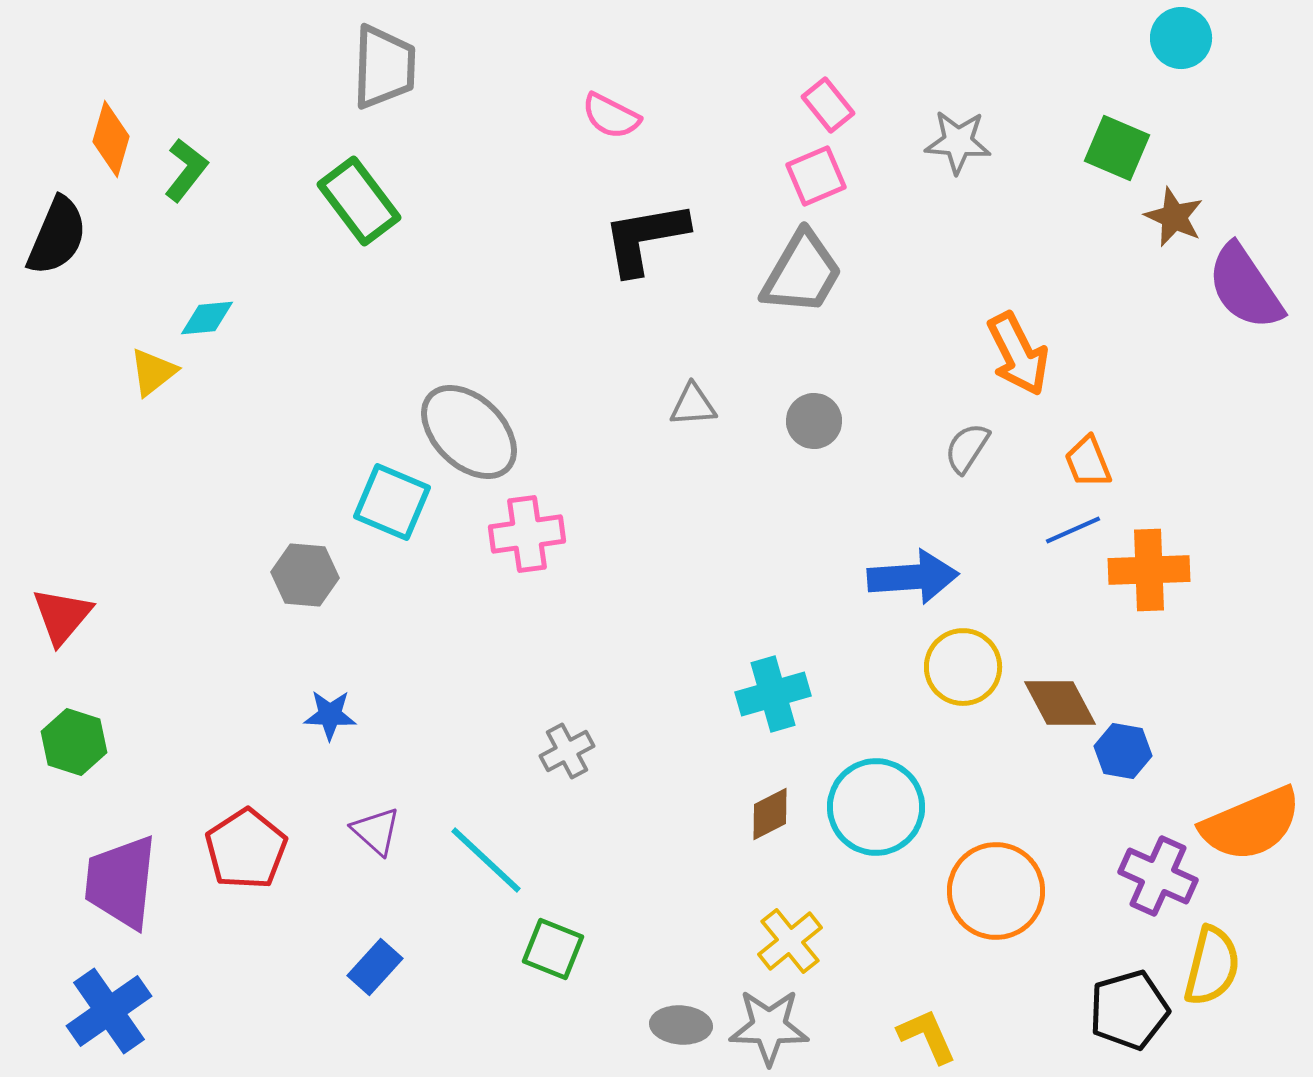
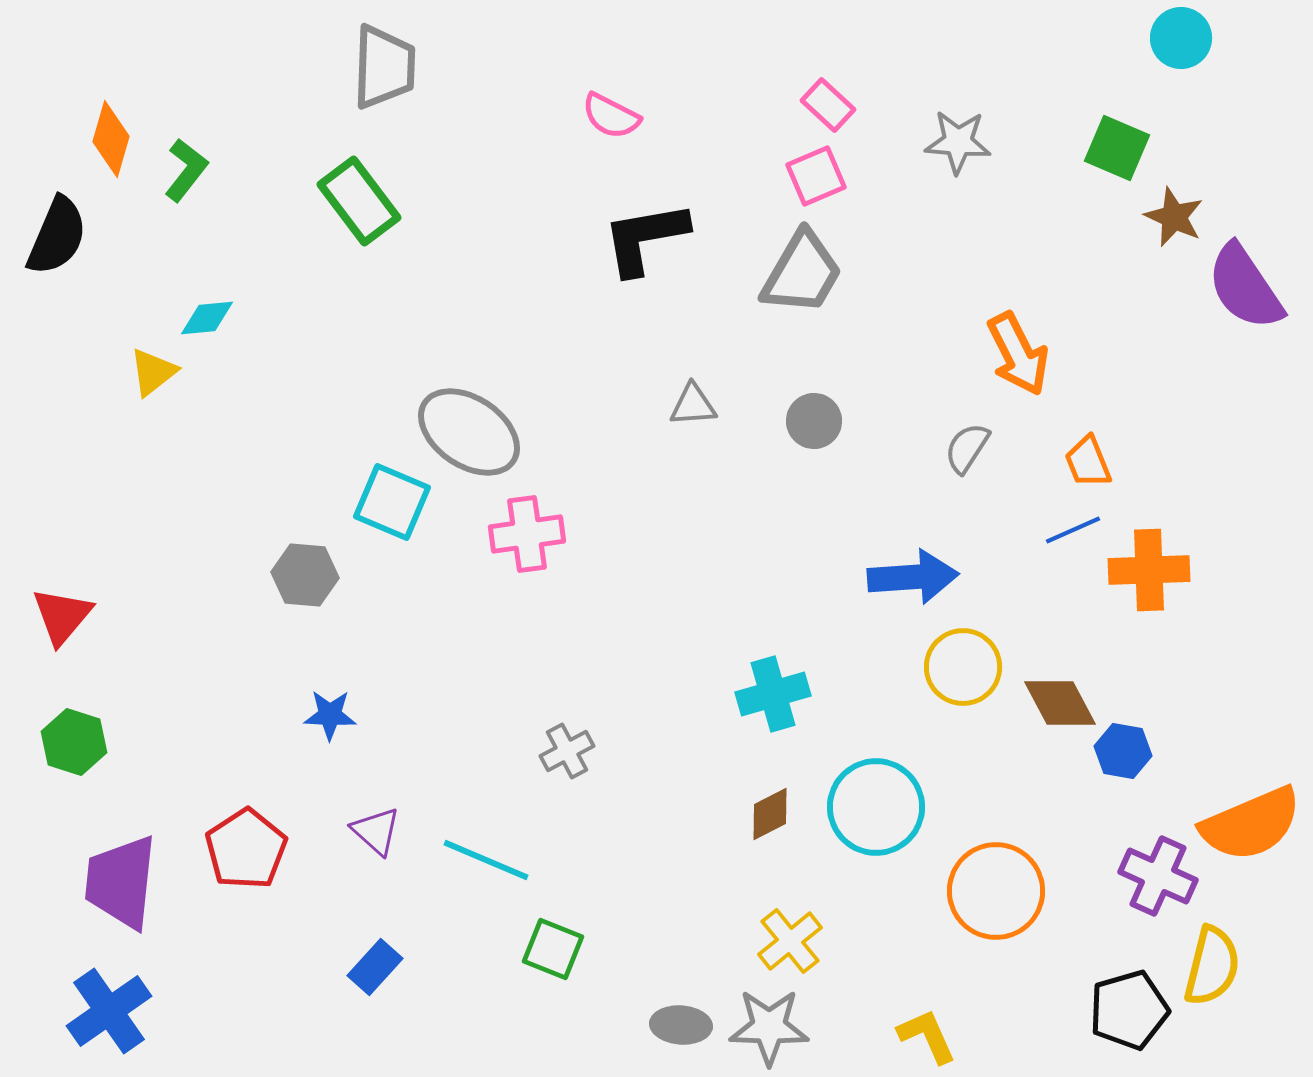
pink rectangle at (828, 105): rotated 8 degrees counterclockwise
gray ellipse at (469, 432): rotated 10 degrees counterclockwise
cyan line at (486, 860): rotated 20 degrees counterclockwise
